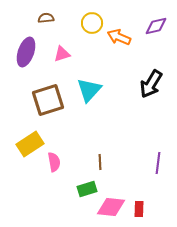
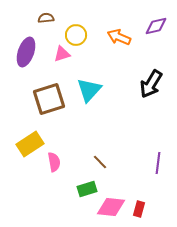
yellow circle: moved 16 px left, 12 px down
brown square: moved 1 px right, 1 px up
brown line: rotated 42 degrees counterclockwise
red rectangle: rotated 14 degrees clockwise
